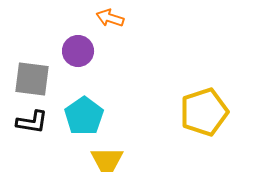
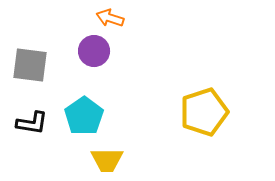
purple circle: moved 16 px right
gray square: moved 2 px left, 14 px up
black L-shape: moved 1 px down
